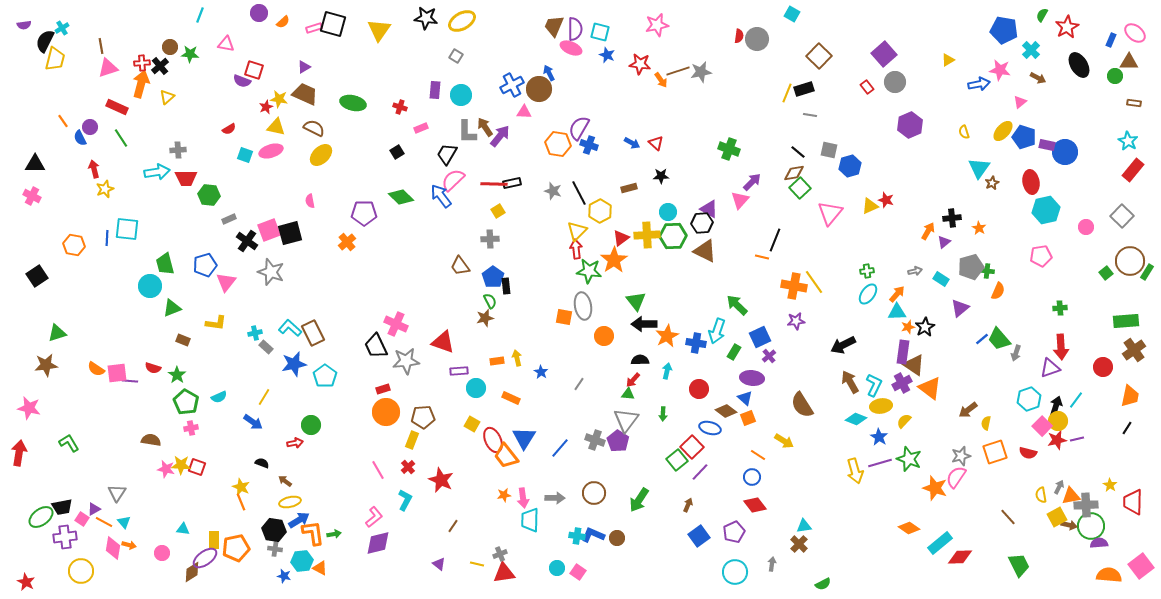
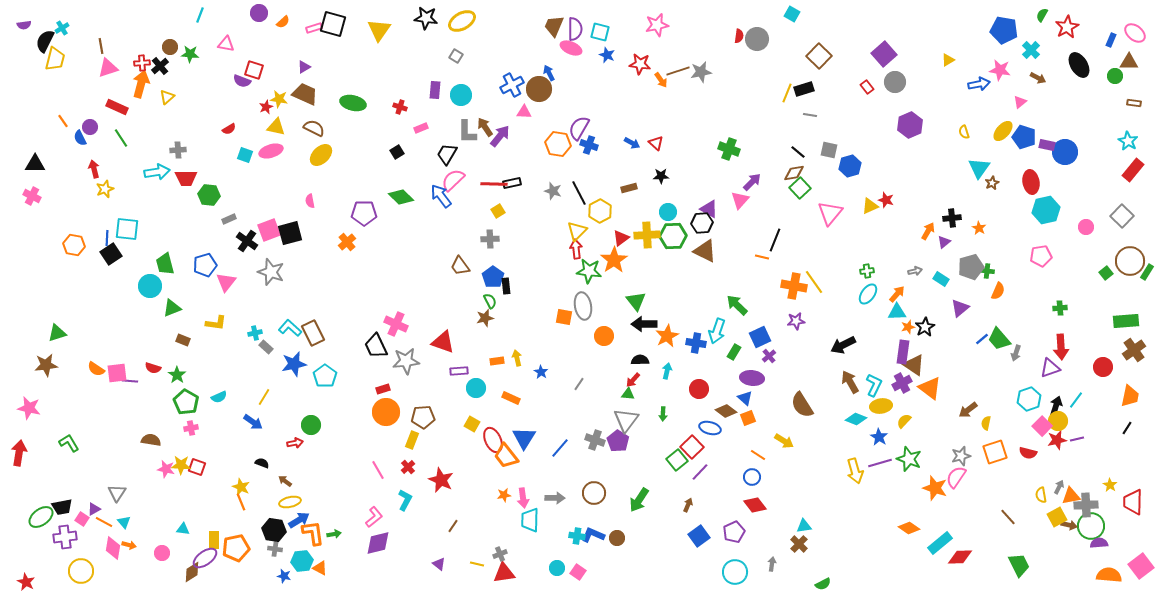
black square at (37, 276): moved 74 px right, 22 px up
